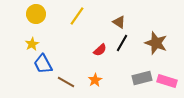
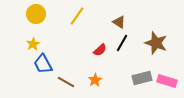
yellow star: moved 1 px right
